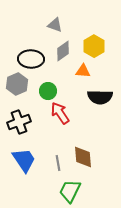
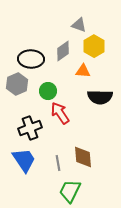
gray triangle: moved 24 px right
black cross: moved 11 px right, 6 px down
